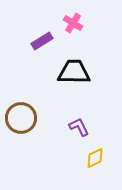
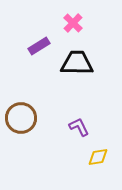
pink cross: rotated 12 degrees clockwise
purple rectangle: moved 3 px left, 5 px down
black trapezoid: moved 3 px right, 9 px up
yellow diamond: moved 3 px right, 1 px up; rotated 15 degrees clockwise
